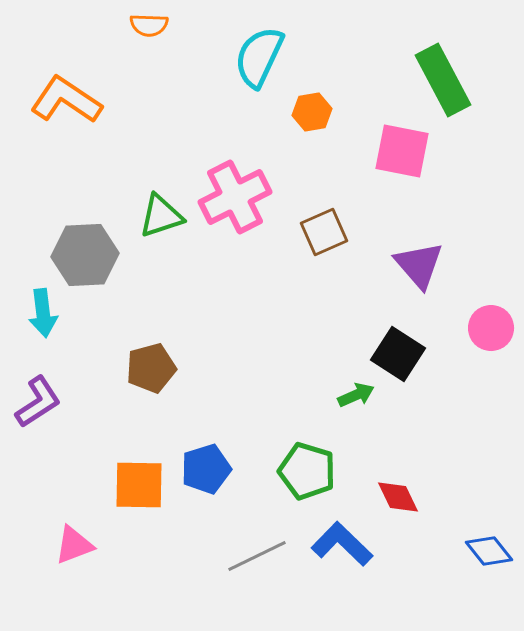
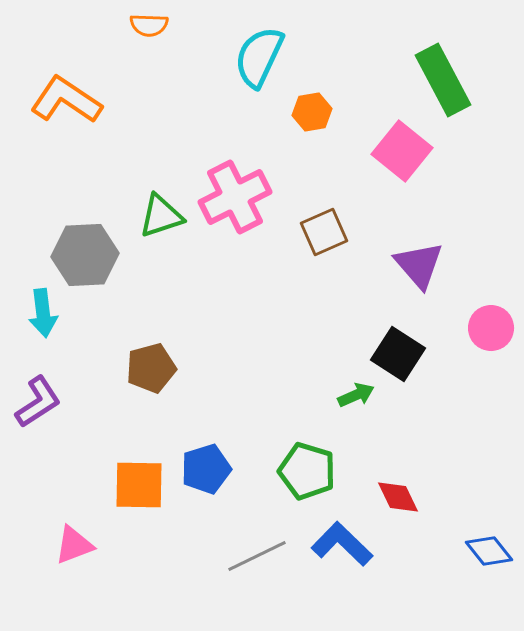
pink square: rotated 28 degrees clockwise
